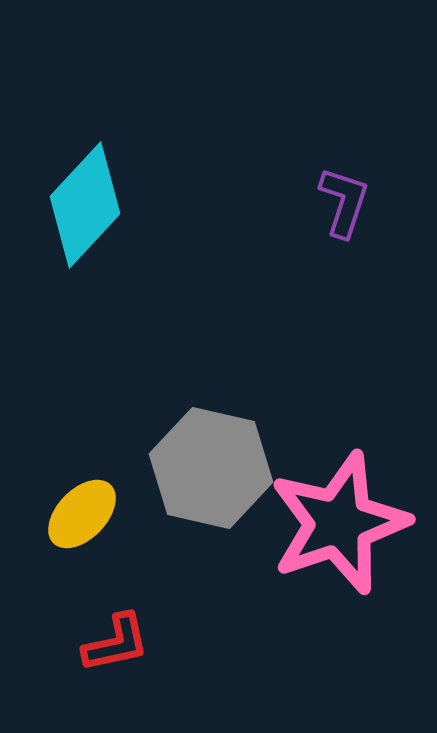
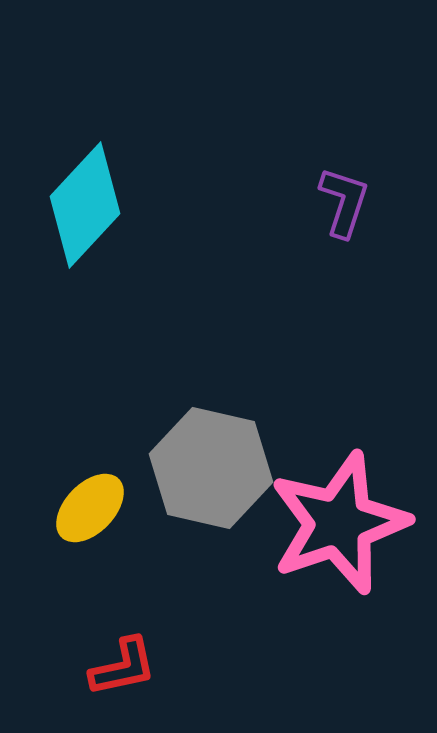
yellow ellipse: moved 8 px right, 6 px up
red L-shape: moved 7 px right, 24 px down
